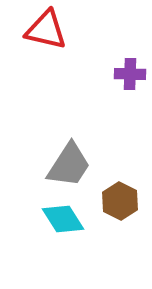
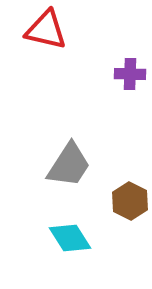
brown hexagon: moved 10 px right
cyan diamond: moved 7 px right, 19 px down
